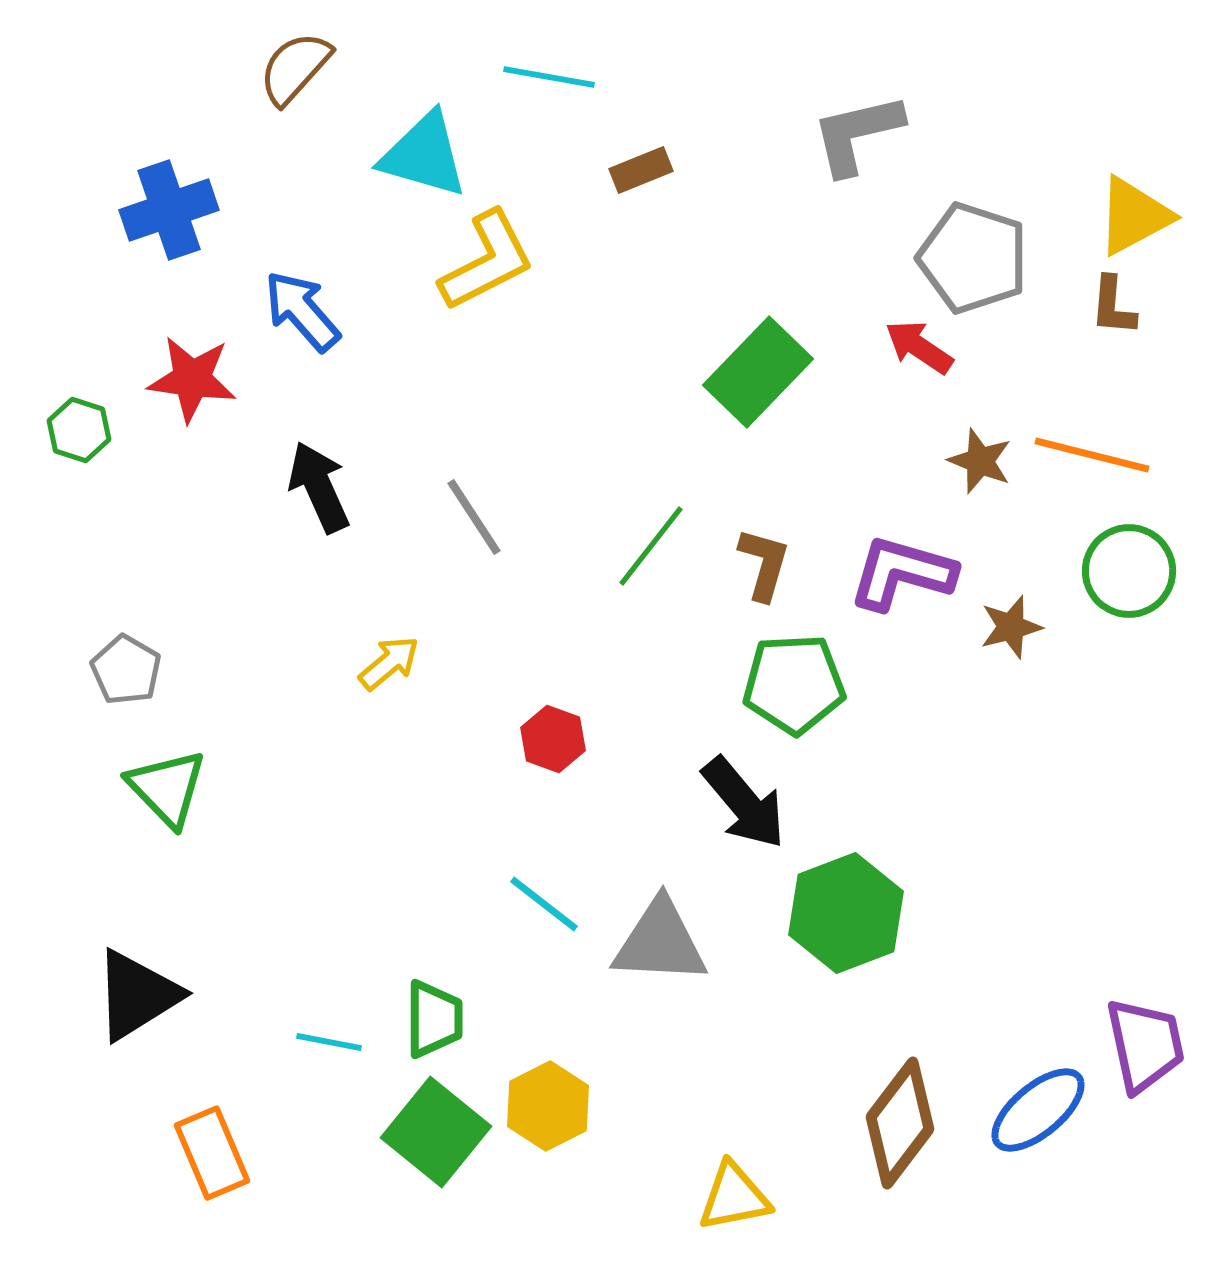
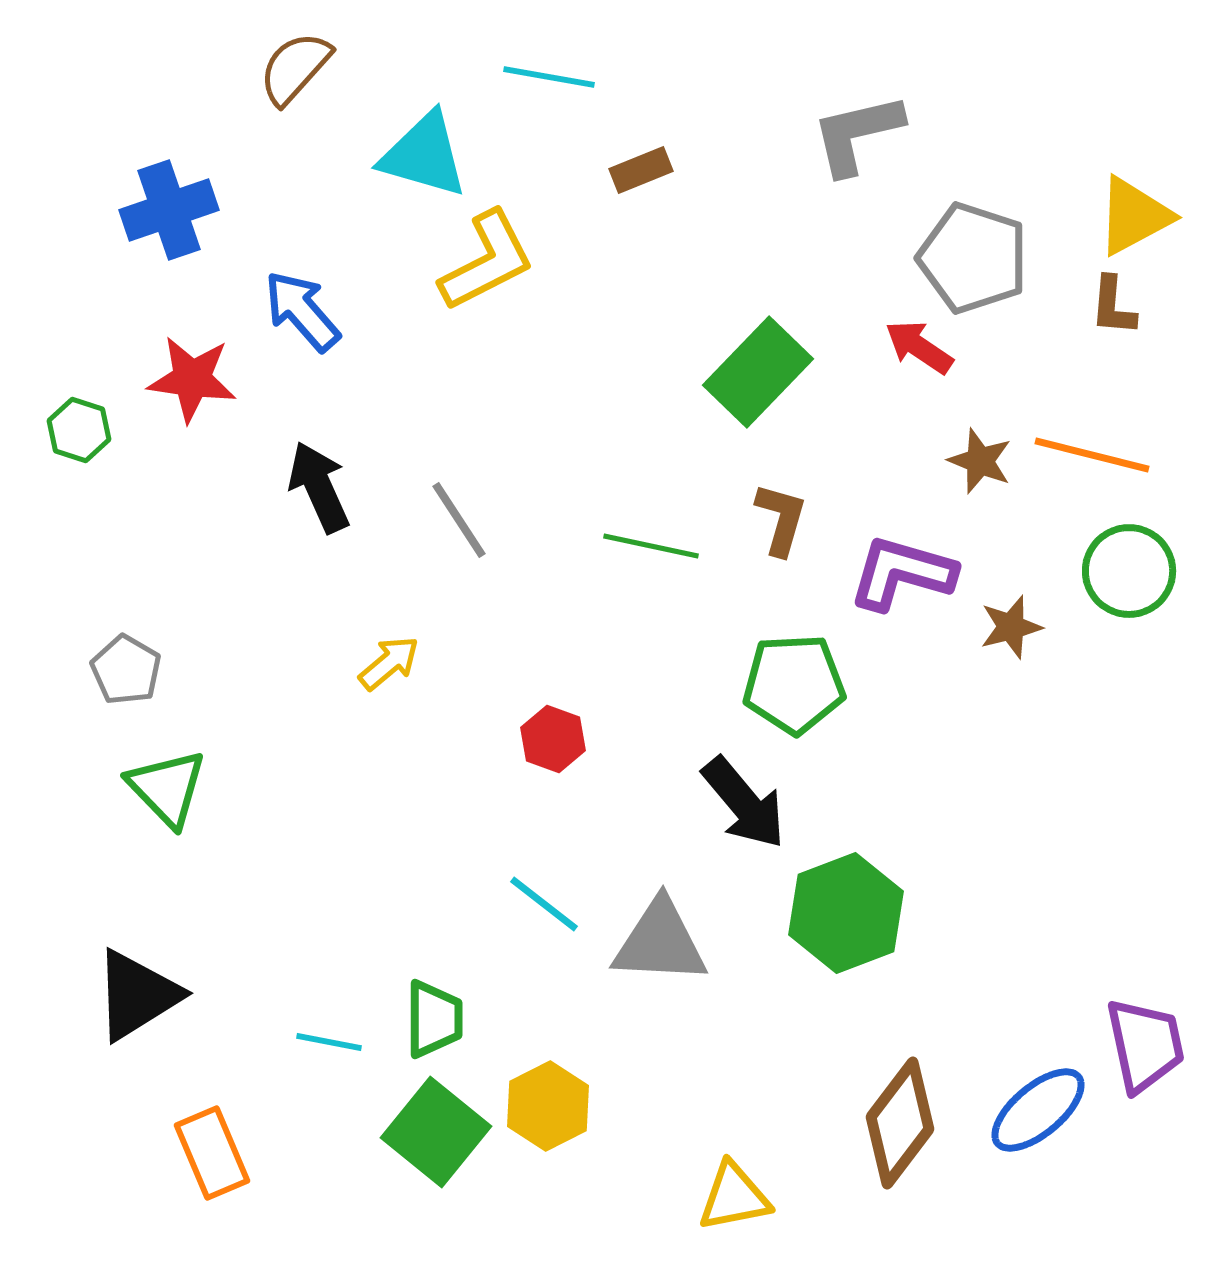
gray line at (474, 517): moved 15 px left, 3 px down
green line at (651, 546): rotated 64 degrees clockwise
brown L-shape at (764, 564): moved 17 px right, 45 px up
